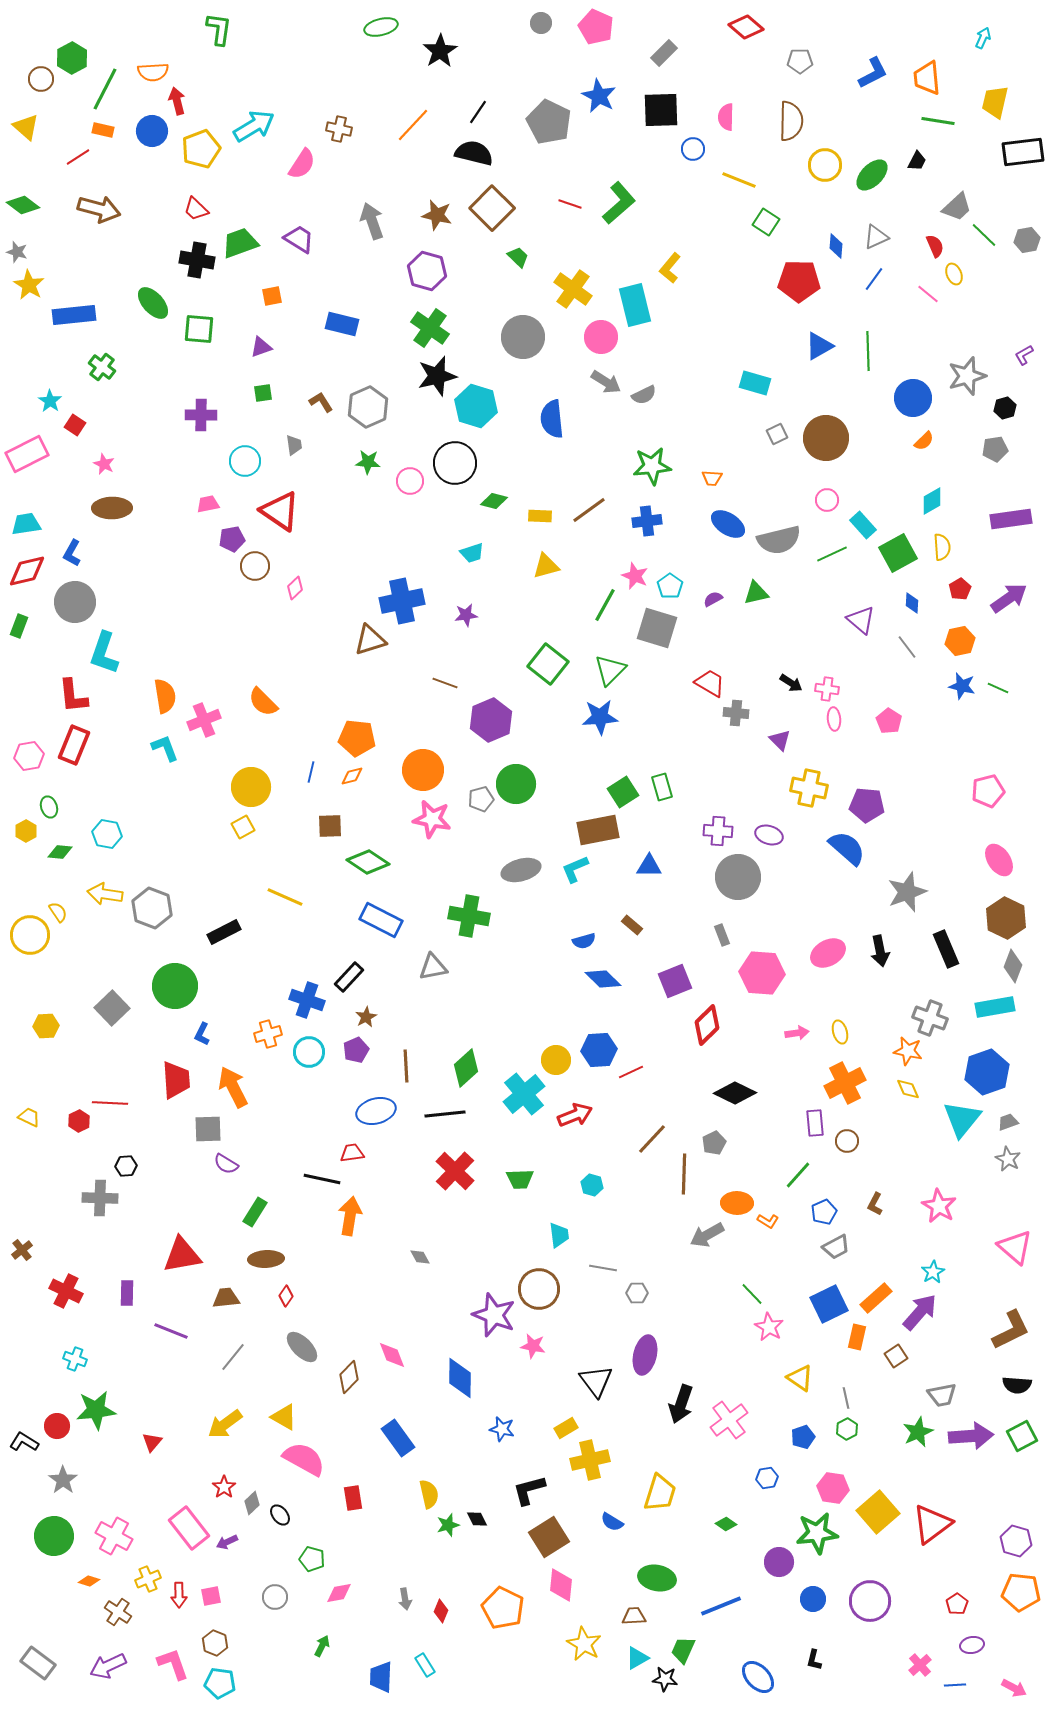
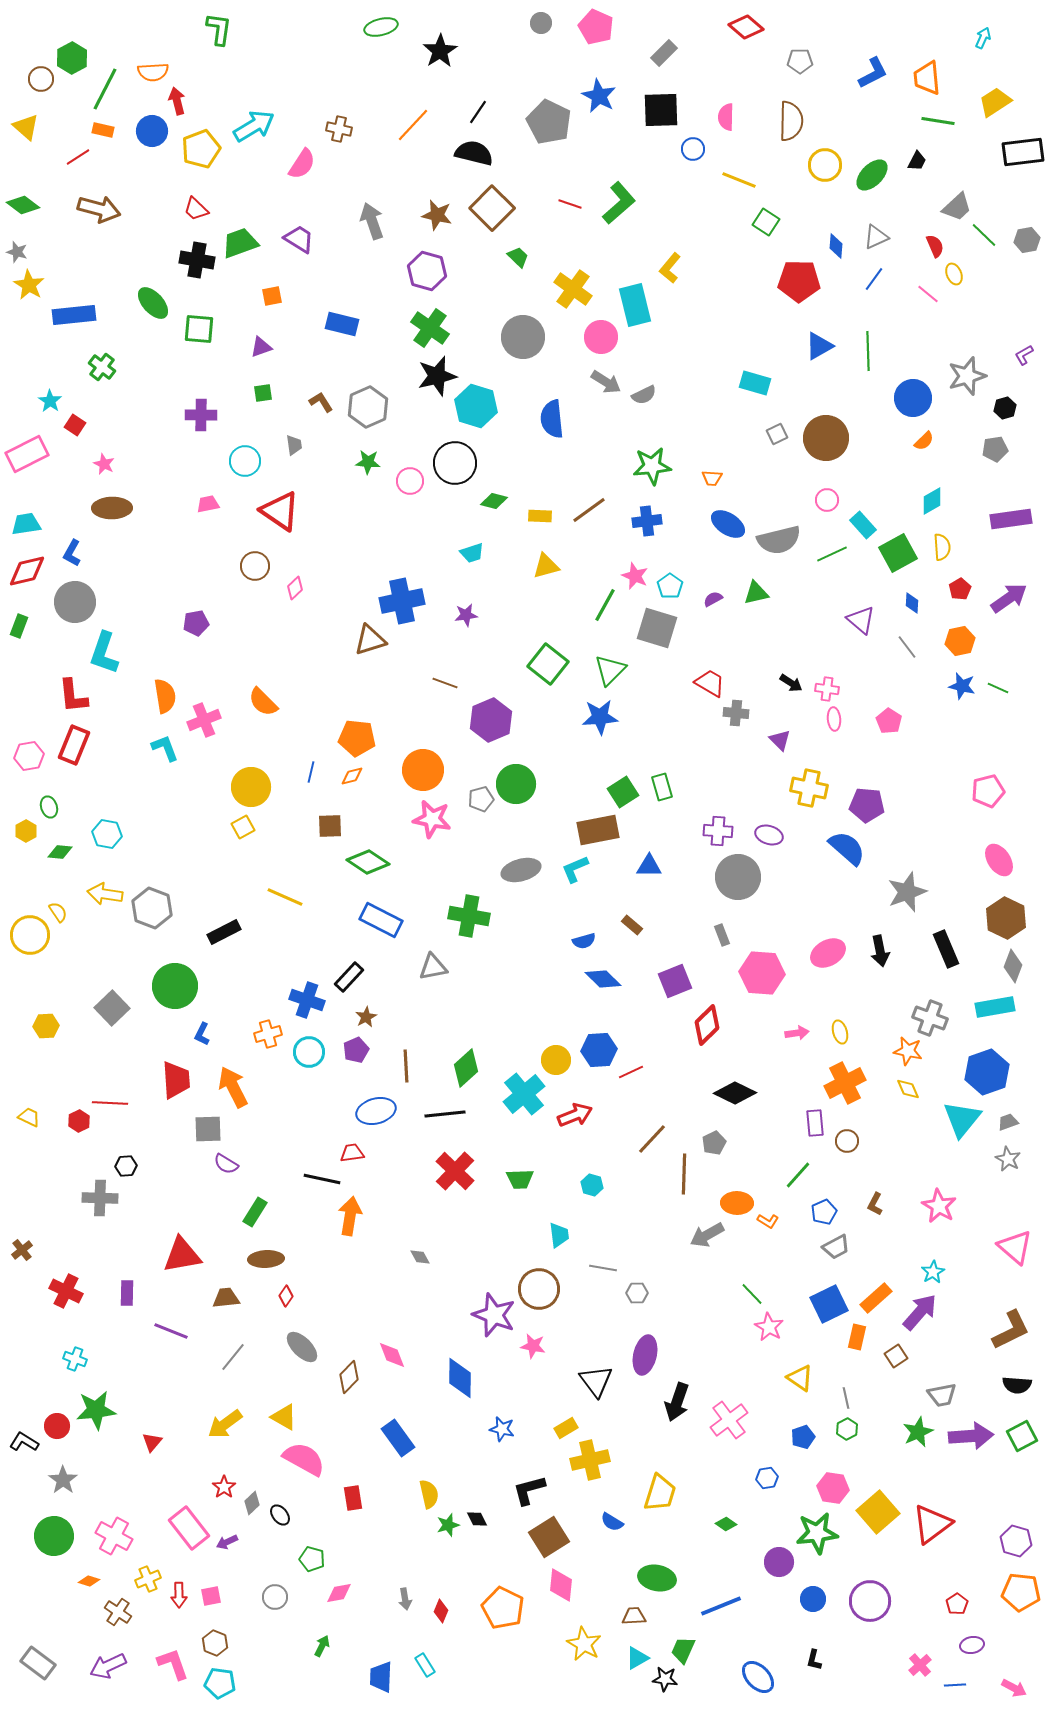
yellow trapezoid at (995, 102): rotated 44 degrees clockwise
purple pentagon at (232, 539): moved 36 px left, 84 px down
black arrow at (681, 1404): moved 4 px left, 2 px up
